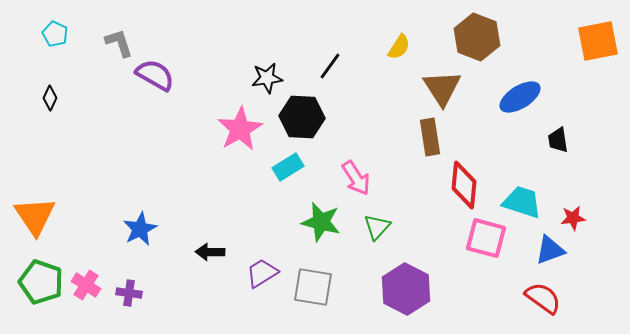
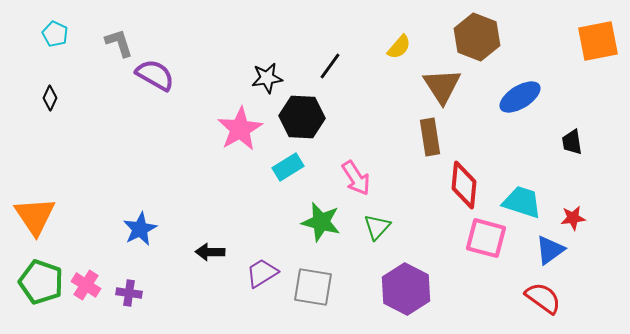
yellow semicircle: rotated 8 degrees clockwise
brown triangle: moved 2 px up
black trapezoid: moved 14 px right, 2 px down
blue triangle: rotated 16 degrees counterclockwise
